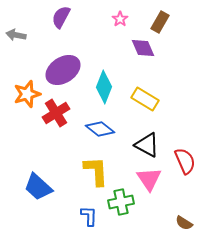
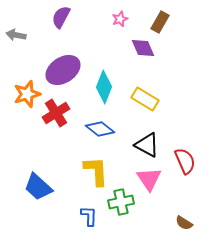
pink star: rotated 14 degrees clockwise
